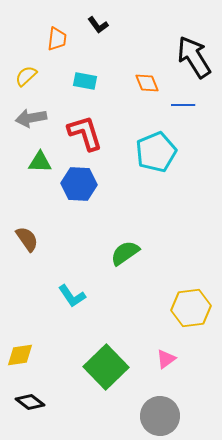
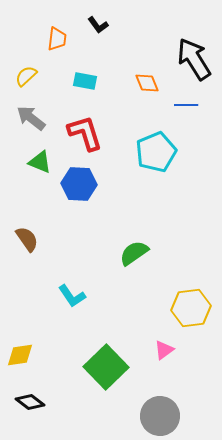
black arrow: moved 2 px down
blue line: moved 3 px right
gray arrow: rotated 48 degrees clockwise
green triangle: rotated 20 degrees clockwise
green semicircle: moved 9 px right
pink triangle: moved 2 px left, 9 px up
